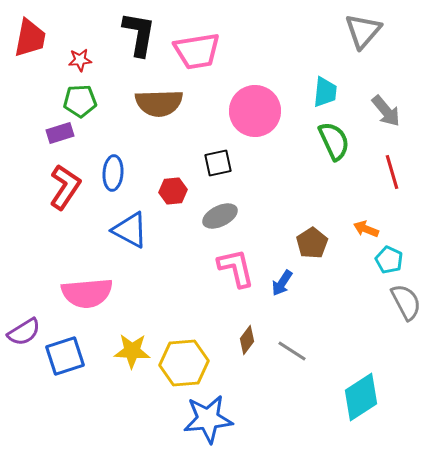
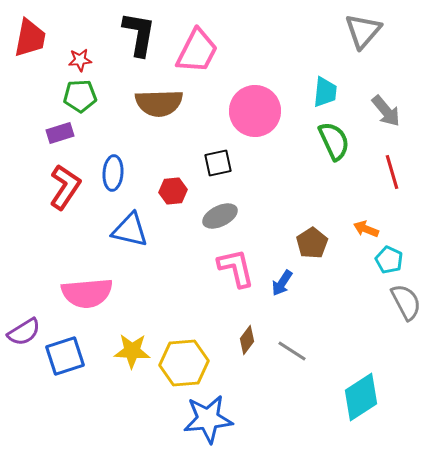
pink trapezoid: rotated 54 degrees counterclockwise
green pentagon: moved 5 px up
blue triangle: rotated 15 degrees counterclockwise
